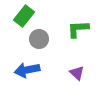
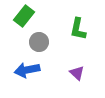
green L-shape: rotated 75 degrees counterclockwise
gray circle: moved 3 px down
